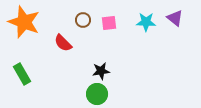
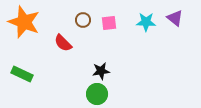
green rectangle: rotated 35 degrees counterclockwise
